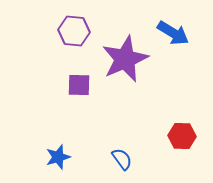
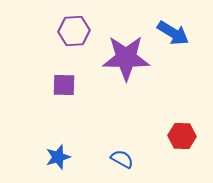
purple hexagon: rotated 8 degrees counterclockwise
purple star: moved 1 px right, 1 px up; rotated 24 degrees clockwise
purple square: moved 15 px left
blue semicircle: rotated 25 degrees counterclockwise
